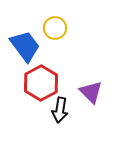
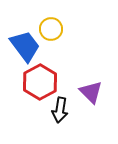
yellow circle: moved 4 px left, 1 px down
red hexagon: moved 1 px left, 1 px up
